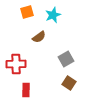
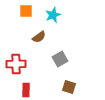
orange square: moved 1 px left, 1 px up; rotated 16 degrees clockwise
gray square: moved 6 px left
brown square: moved 4 px down; rotated 16 degrees counterclockwise
